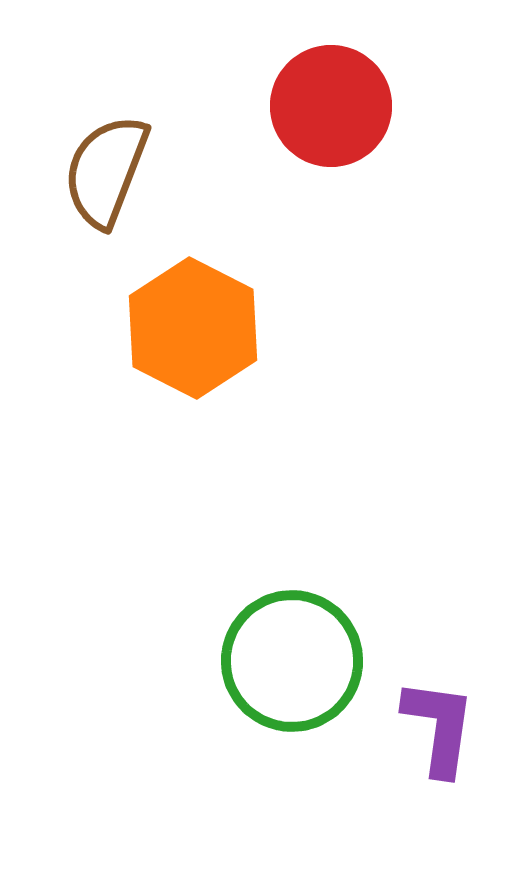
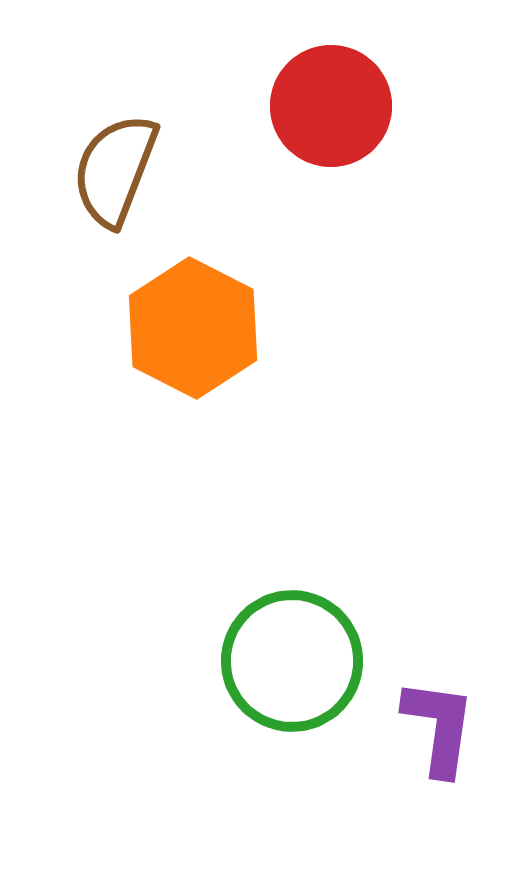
brown semicircle: moved 9 px right, 1 px up
